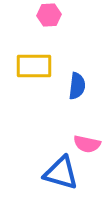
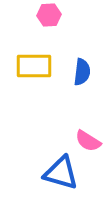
blue semicircle: moved 5 px right, 14 px up
pink semicircle: moved 1 px right, 3 px up; rotated 20 degrees clockwise
